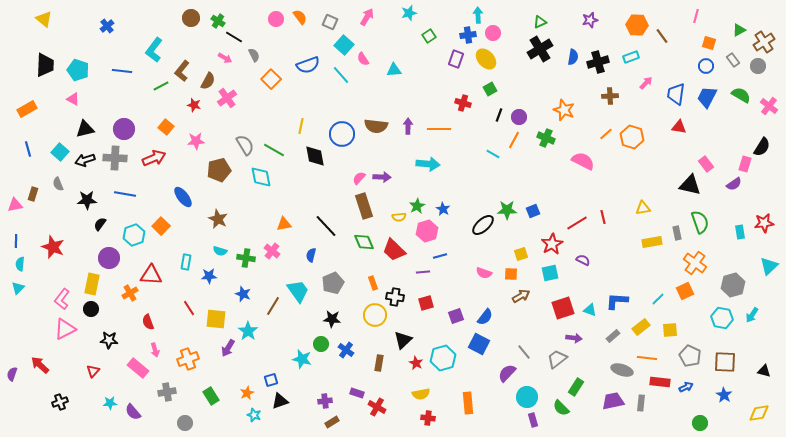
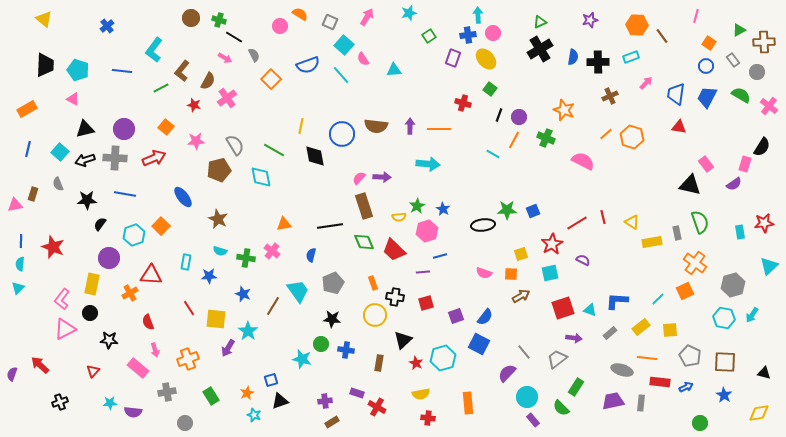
orange semicircle at (300, 17): moved 3 px up; rotated 21 degrees counterclockwise
pink circle at (276, 19): moved 4 px right, 7 px down
green cross at (218, 21): moved 1 px right, 1 px up; rotated 16 degrees counterclockwise
brown cross at (764, 42): rotated 30 degrees clockwise
orange square at (709, 43): rotated 16 degrees clockwise
purple rectangle at (456, 59): moved 3 px left, 1 px up
black cross at (598, 62): rotated 15 degrees clockwise
gray circle at (758, 66): moved 1 px left, 6 px down
green line at (161, 86): moved 2 px down
green square at (490, 89): rotated 24 degrees counterclockwise
brown cross at (610, 96): rotated 21 degrees counterclockwise
purple arrow at (408, 126): moved 2 px right
gray semicircle at (245, 145): moved 10 px left
blue line at (28, 149): rotated 28 degrees clockwise
yellow triangle at (643, 208): moved 11 px left, 14 px down; rotated 42 degrees clockwise
black ellipse at (483, 225): rotated 35 degrees clockwise
black line at (326, 226): moved 4 px right; rotated 55 degrees counterclockwise
blue line at (16, 241): moved 5 px right
black circle at (91, 309): moved 1 px left, 4 px down
cyan hexagon at (722, 318): moved 2 px right
gray rectangle at (613, 336): moved 3 px left, 3 px up
blue cross at (346, 350): rotated 28 degrees counterclockwise
black triangle at (764, 371): moved 2 px down
purple semicircle at (133, 412): rotated 42 degrees counterclockwise
purple rectangle at (533, 420): rotated 24 degrees counterclockwise
